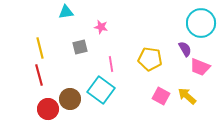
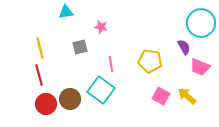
purple semicircle: moved 1 px left, 2 px up
yellow pentagon: moved 2 px down
red circle: moved 2 px left, 5 px up
